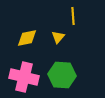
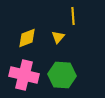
yellow diamond: rotated 10 degrees counterclockwise
pink cross: moved 2 px up
